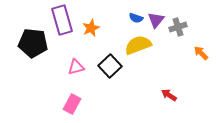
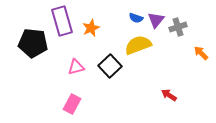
purple rectangle: moved 1 px down
